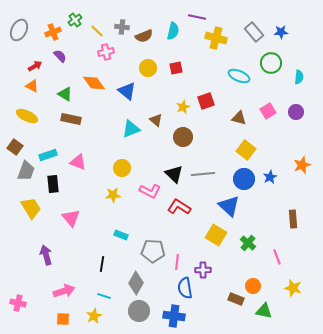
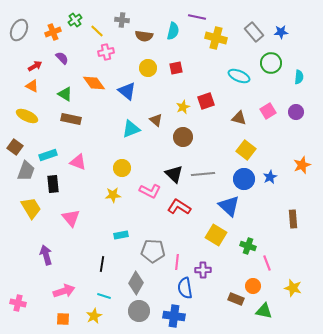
gray cross at (122, 27): moved 7 px up
brown semicircle at (144, 36): rotated 30 degrees clockwise
purple semicircle at (60, 56): moved 2 px right, 2 px down
cyan rectangle at (121, 235): rotated 32 degrees counterclockwise
green cross at (248, 243): moved 3 px down; rotated 21 degrees counterclockwise
pink line at (277, 257): moved 10 px left, 6 px down
